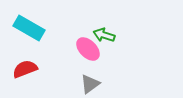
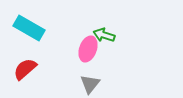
pink ellipse: rotated 65 degrees clockwise
red semicircle: rotated 20 degrees counterclockwise
gray triangle: rotated 15 degrees counterclockwise
